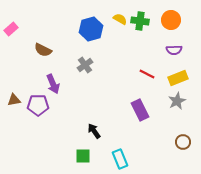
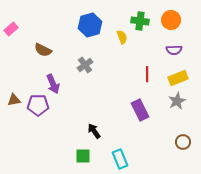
yellow semicircle: moved 2 px right, 18 px down; rotated 40 degrees clockwise
blue hexagon: moved 1 px left, 4 px up
red line: rotated 63 degrees clockwise
